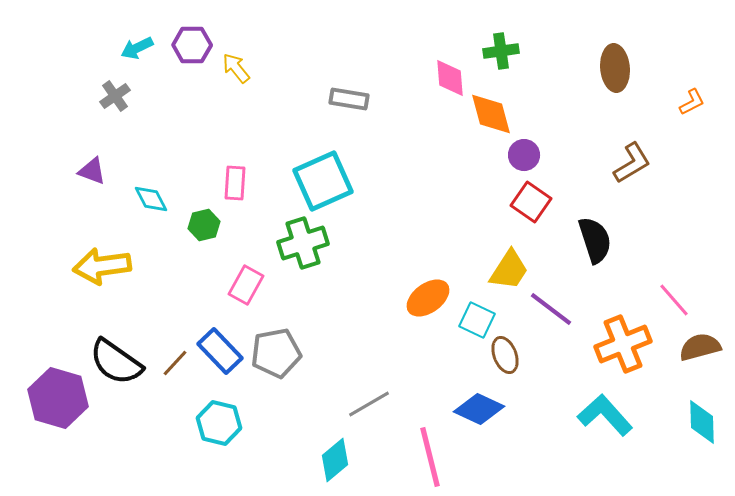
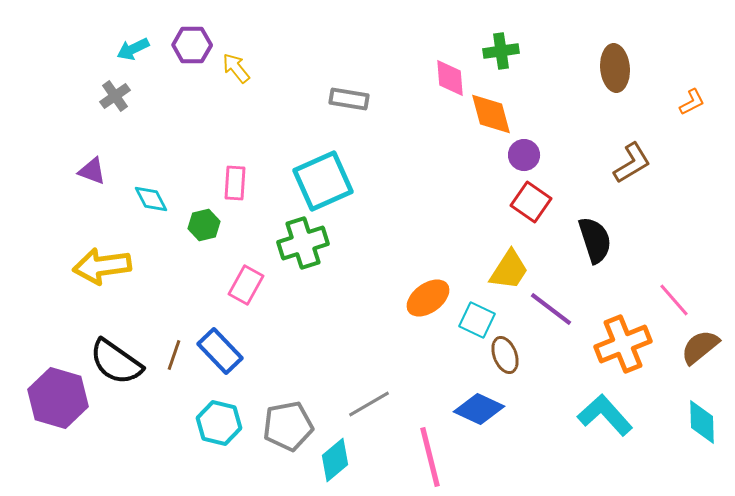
cyan arrow at (137, 48): moved 4 px left, 1 px down
brown semicircle at (700, 347): rotated 24 degrees counterclockwise
gray pentagon at (276, 353): moved 12 px right, 73 px down
brown line at (175, 363): moved 1 px left, 8 px up; rotated 24 degrees counterclockwise
